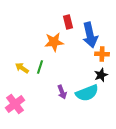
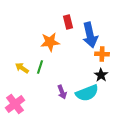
orange star: moved 4 px left
black star: rotated 16 degrees counterclockwise
